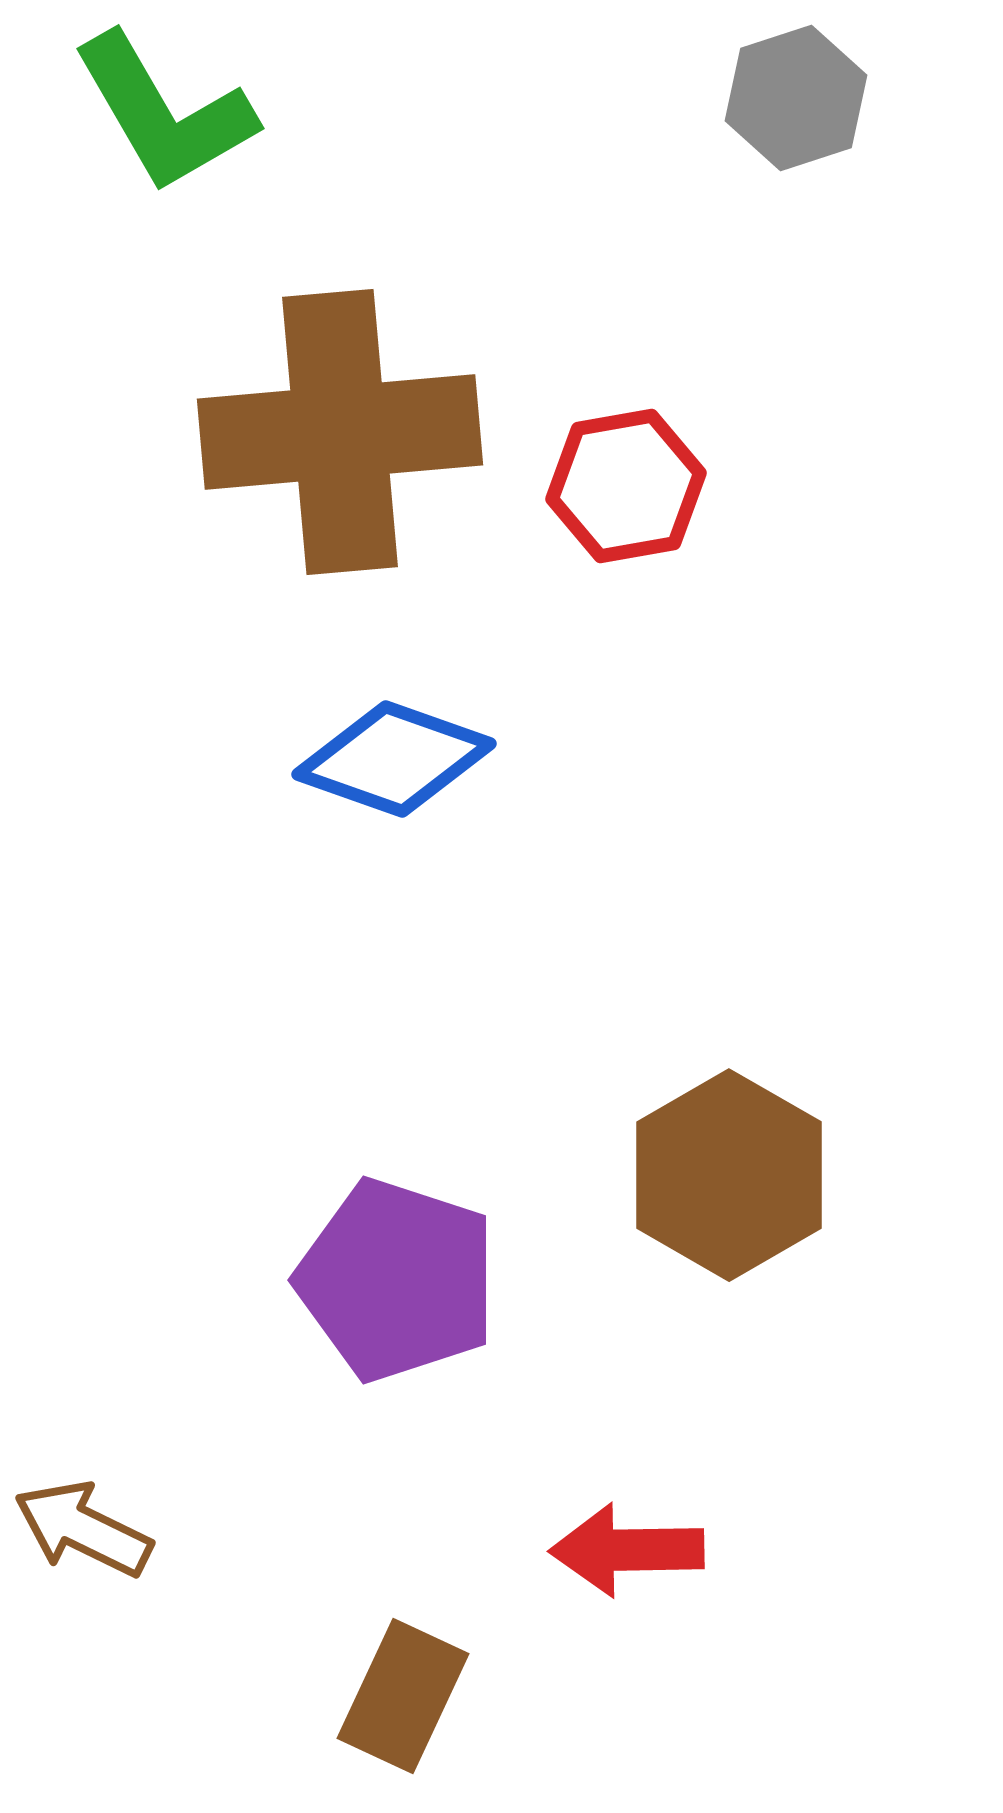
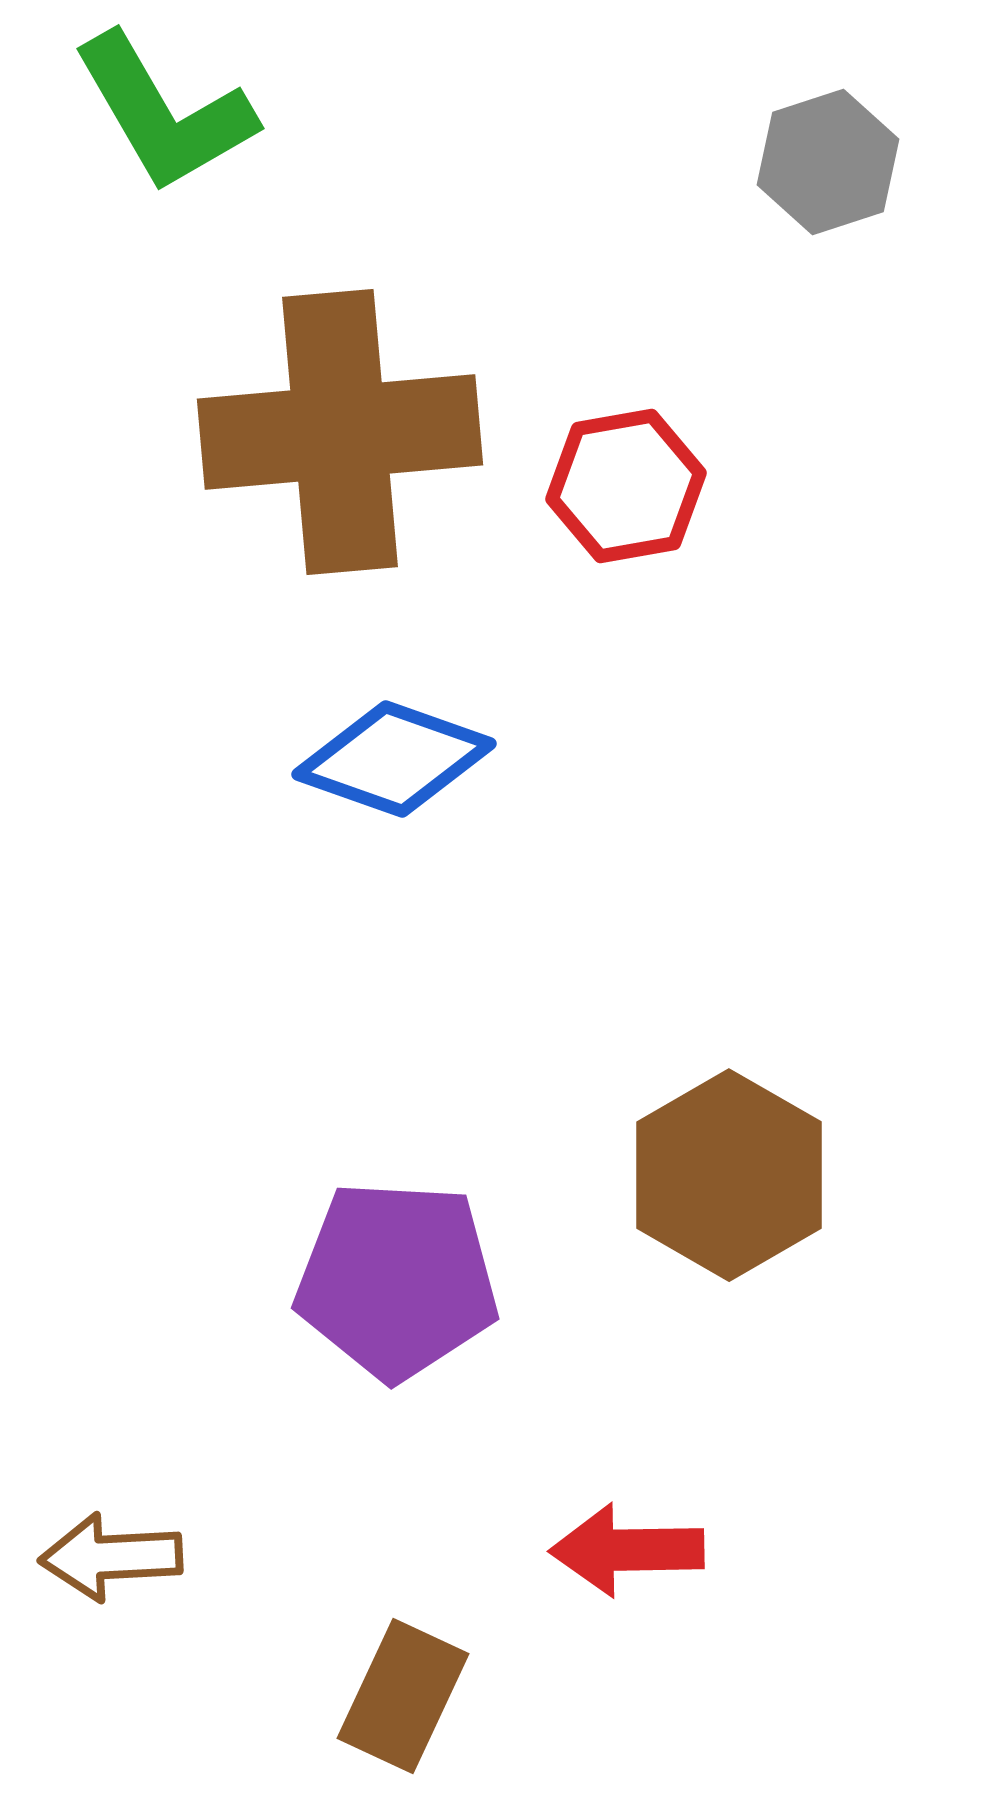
gray hexagon: moved 32 px right, 64 px down
purple pentagon: rotated 15 degrees counterclockwise
brown arrow: moved 28 px right, 28 px down; rotated 29 degrees counterclockwise
